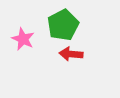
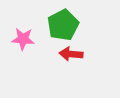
pink star: rotated 20 degrees counterclockwise
